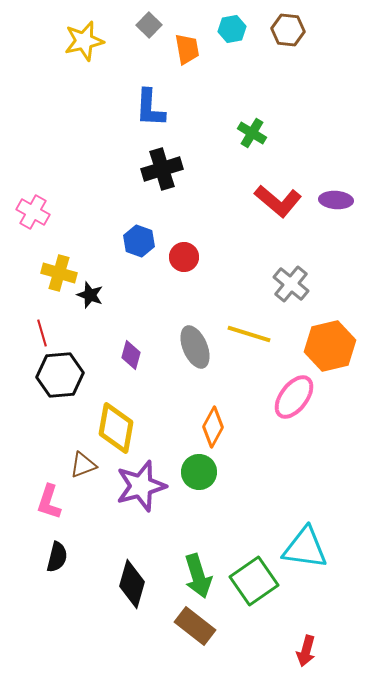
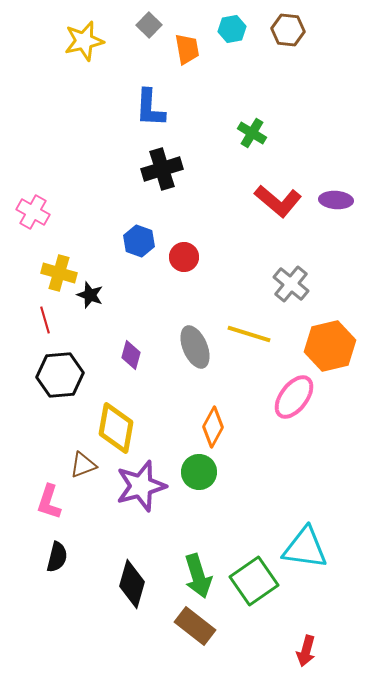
red line: moved 3 px right, 13 px up
